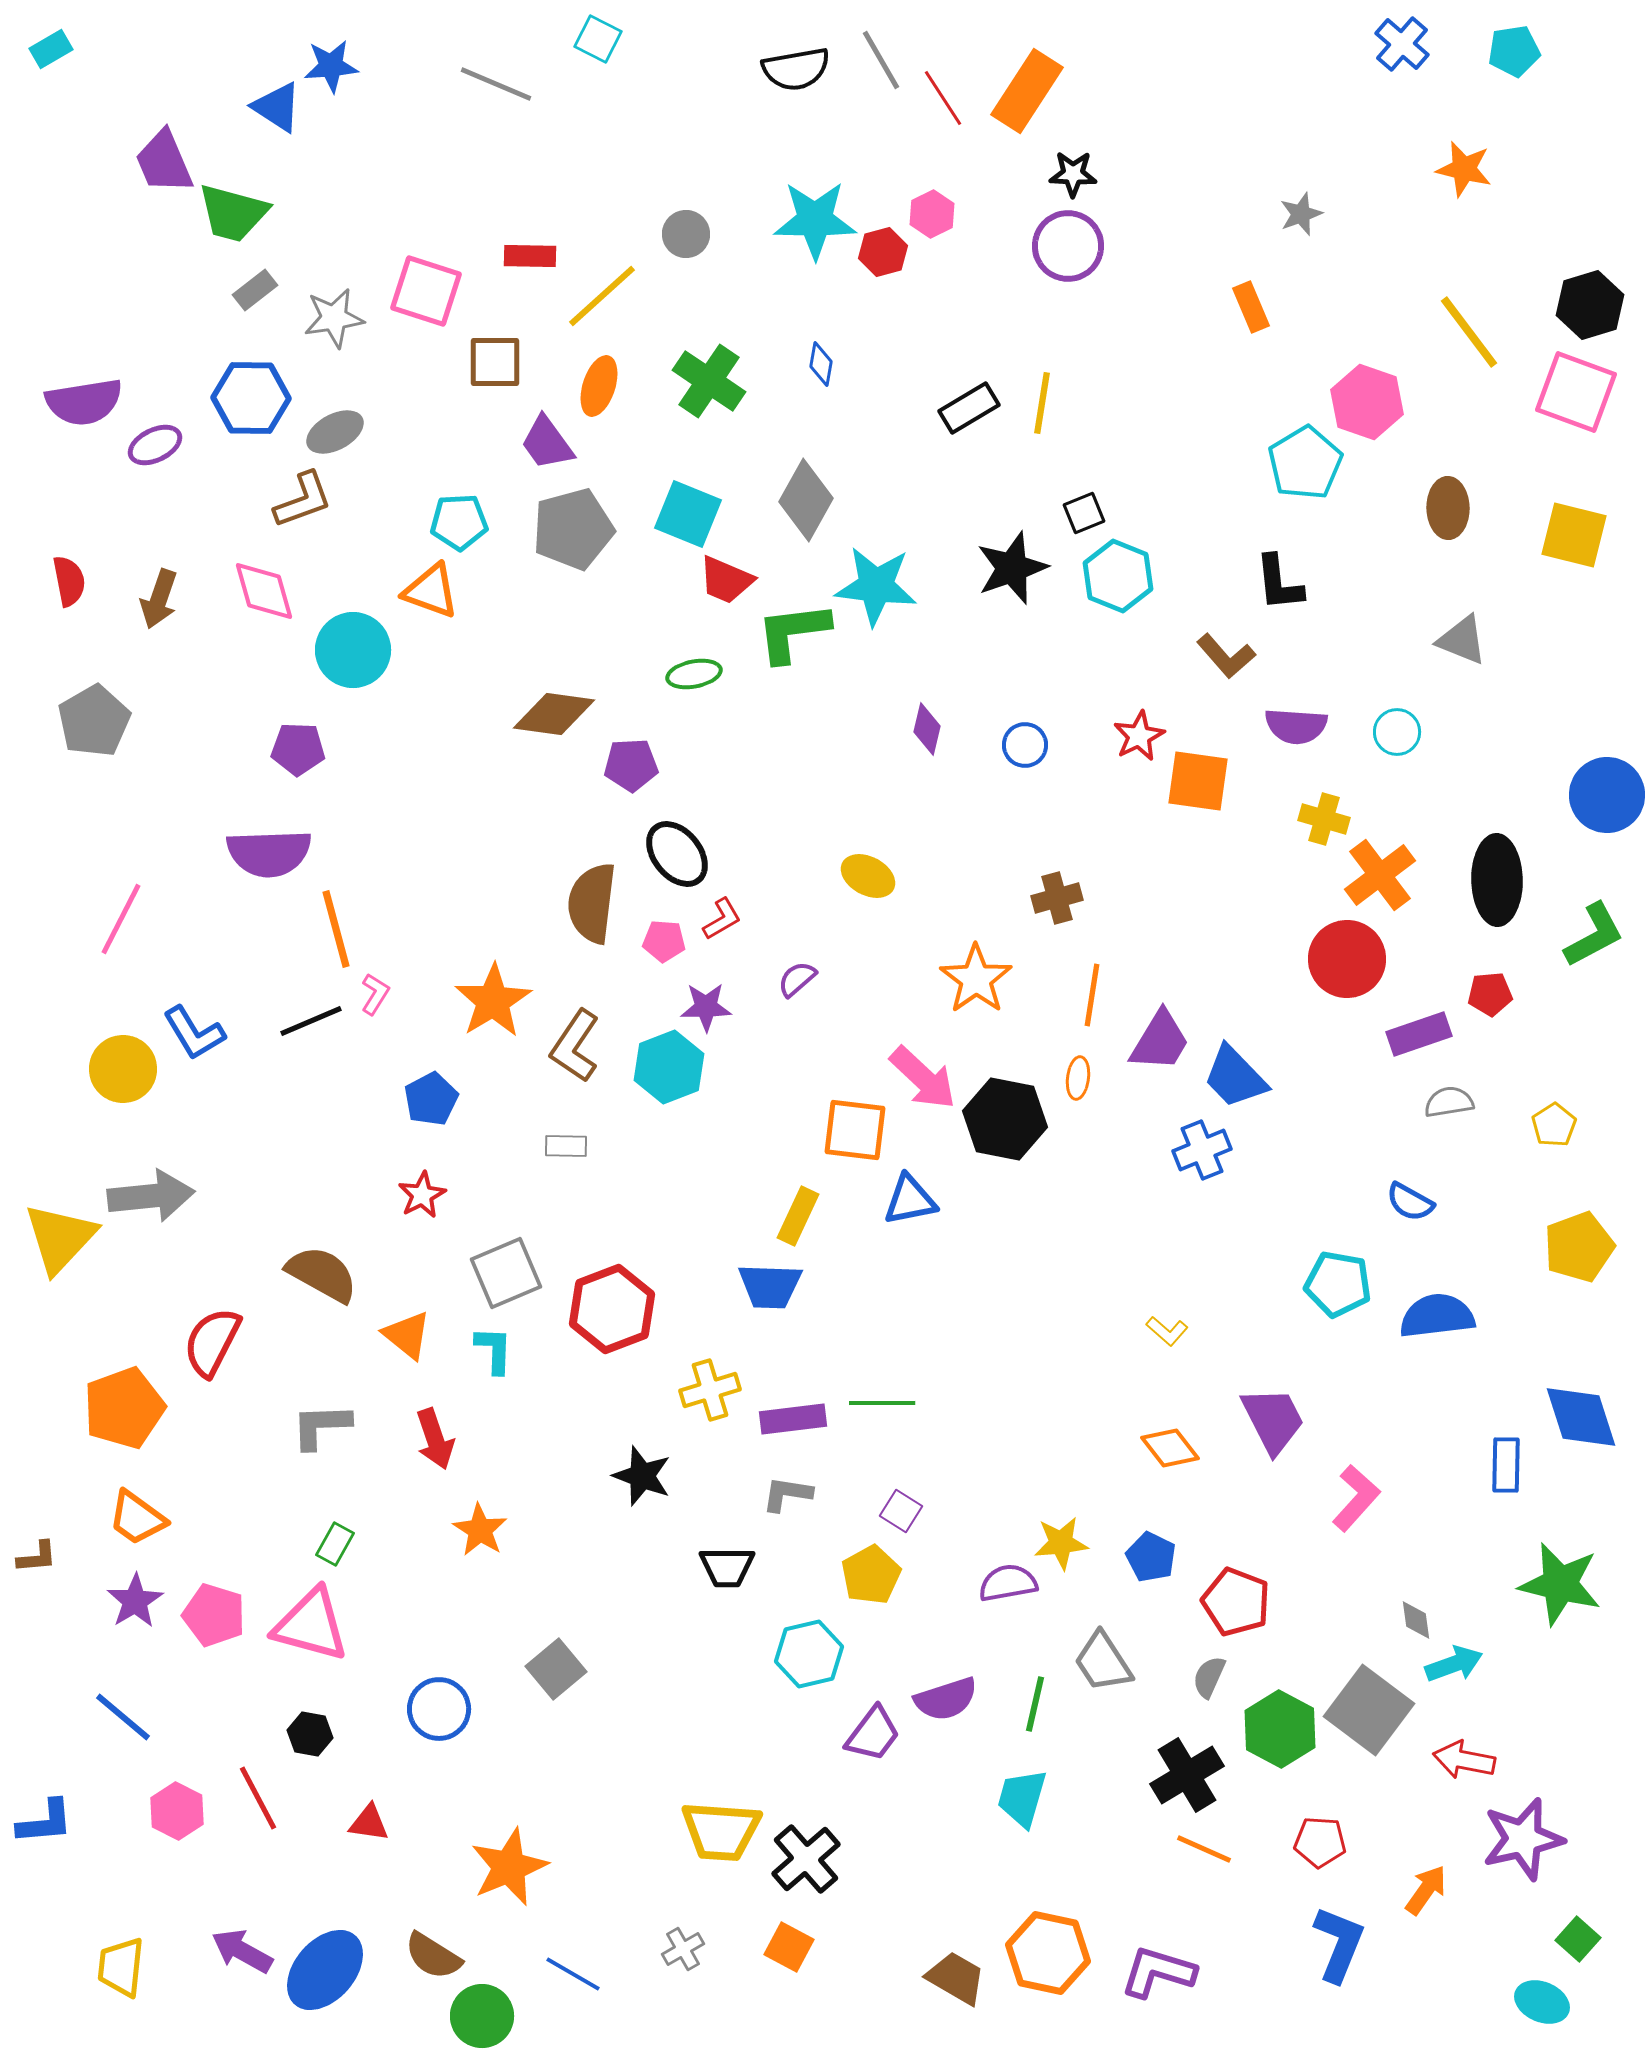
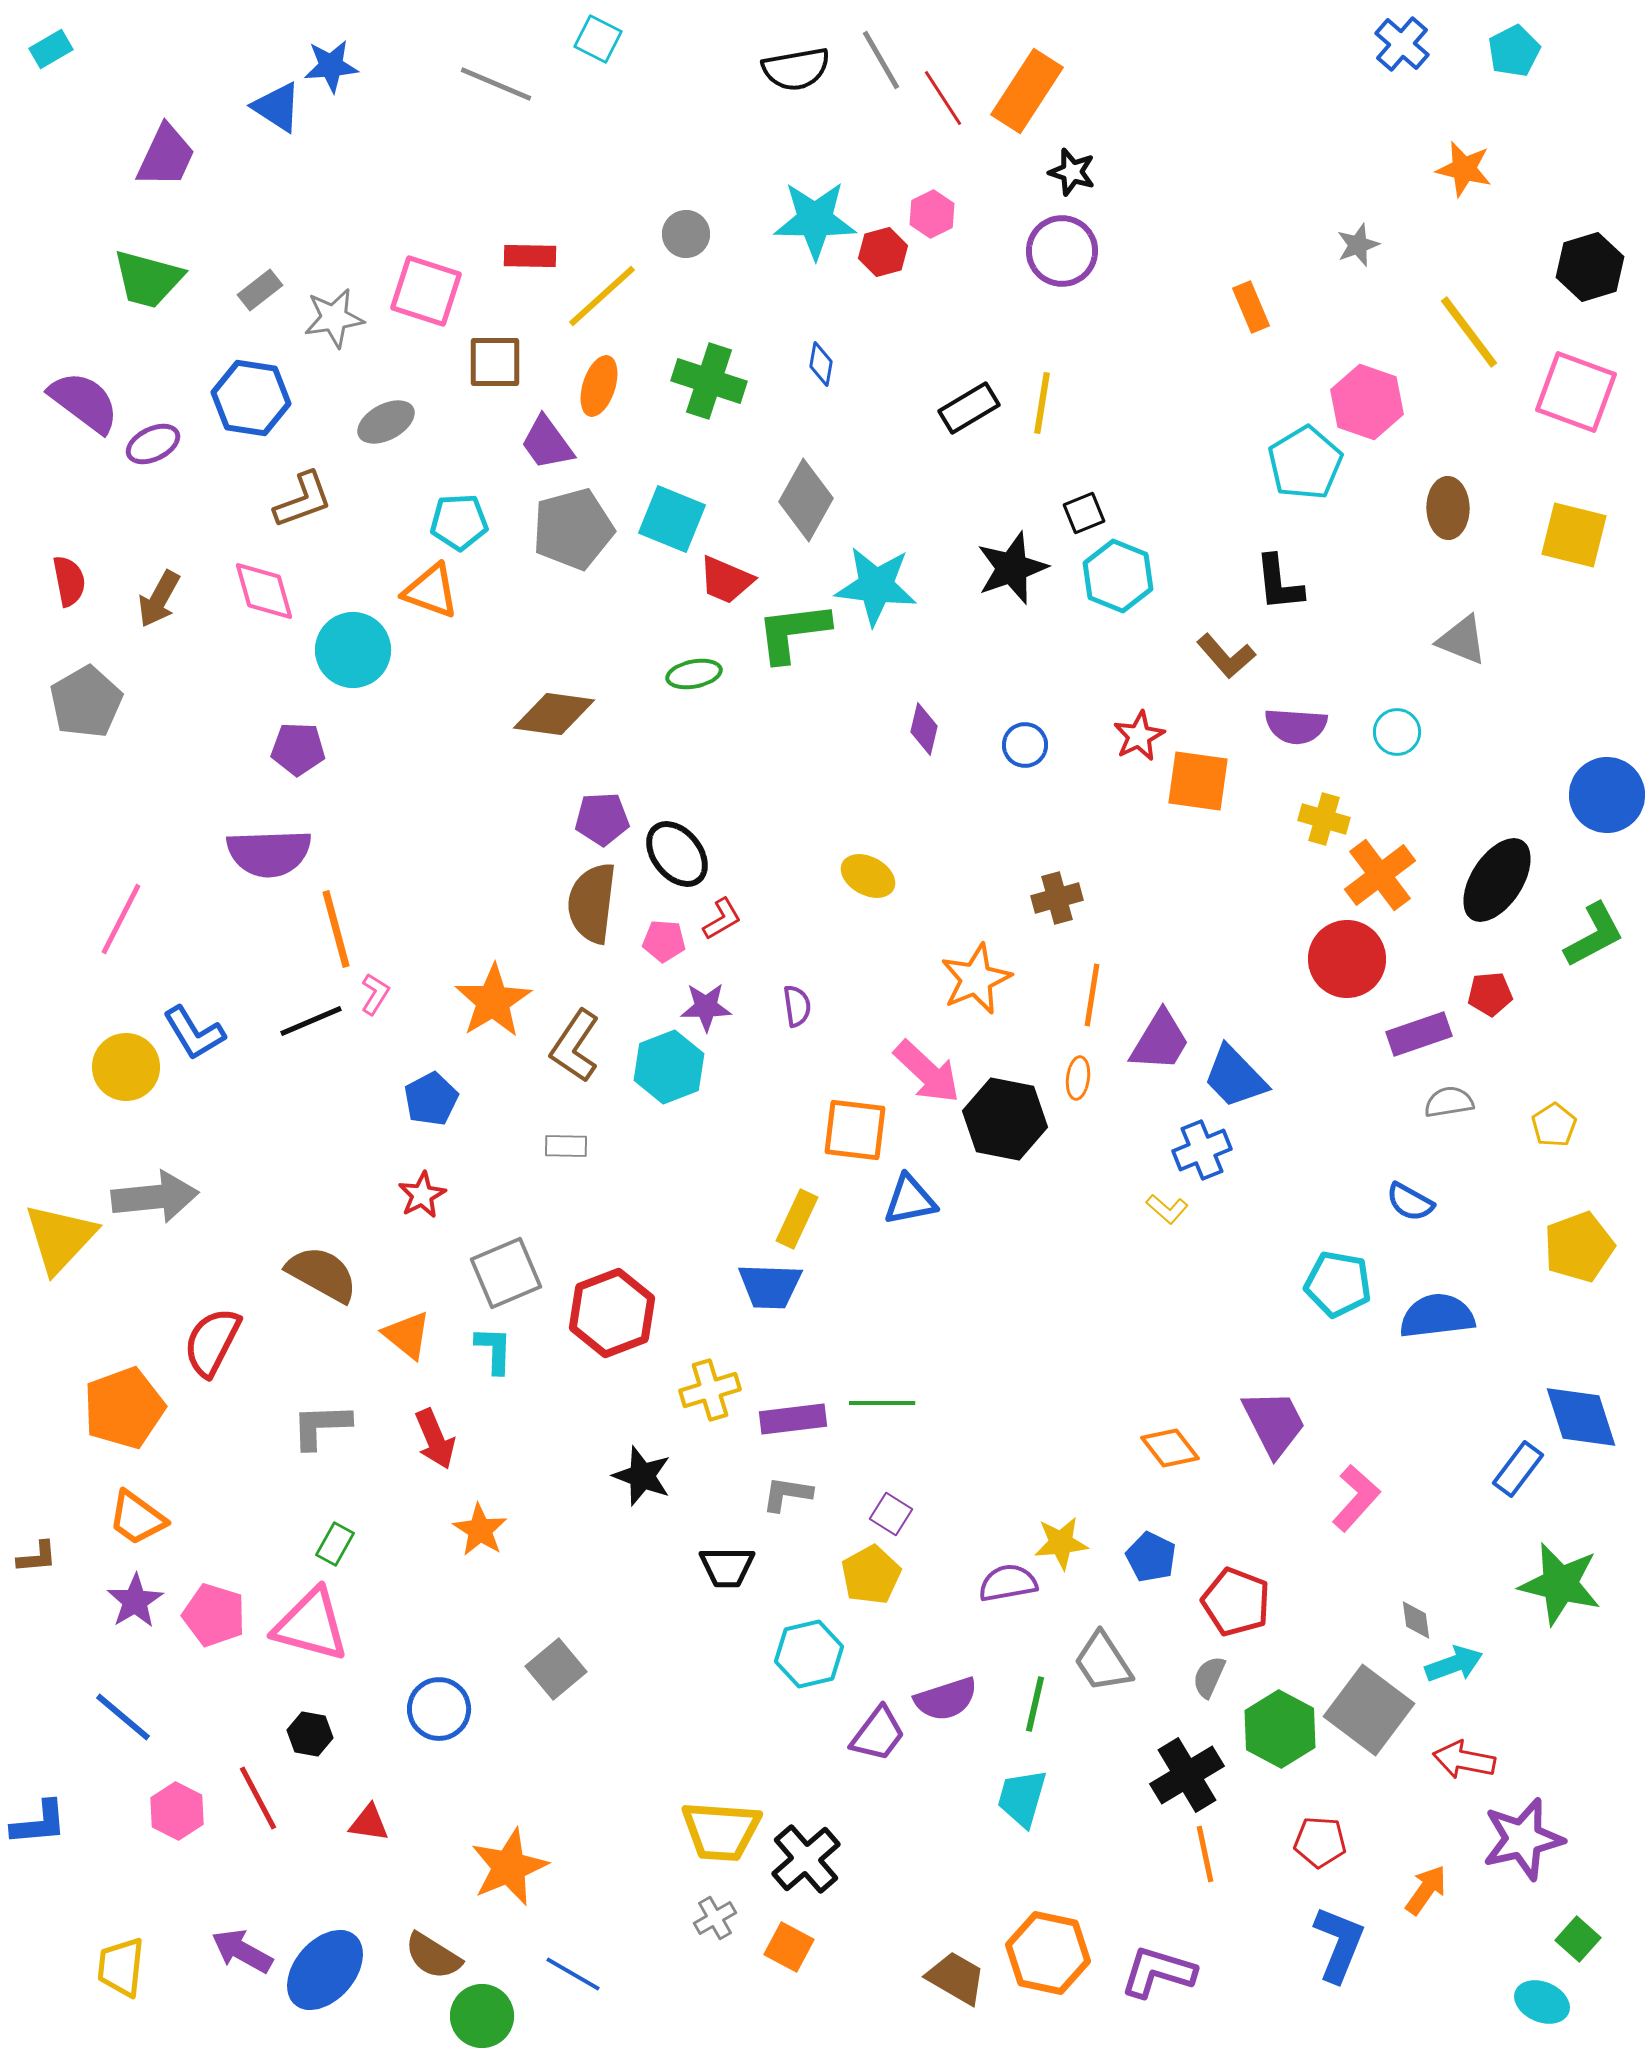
cyan pentagon at (1514, 51): rotated 18 degrees counterclockwise
purple trapezoid at (164, 162): moved 2 px right, 6 px up; rotated 132 degrees counterclockwise
black star at (1073, 174): moved 1 px left, 2 px up; rotated 15 degrees clockwise
green trapezoid at (233, 213): moved 85 px left, 66 px down
gray star at (1301, 214): moved 57 px right, 31 px down
purple circle at (1068, 246): moved 6 px left, 5 px down
gray rectangle at (255, 290): moved 5 px right
black hexagon at (1590, 305): moved 38 px up
green cross at (709, 381): rotated 16 degrees counterclockwise
blue hexagon at (251, 398): rotated 8 degrees clockwise
purple semicircle at (84, 402): rotated 134 degrees counterclockwise
gray ellipse at (335, 432): moved 51 px right, 10 px up
purple ellipse at (155, 445): moved 2 px left, 1 px up
cyan square at (688, 514): moved 16 px left, 5 px down
brown arrow at (159, 599): rotated 10 degrees clockwise
gray pentagon at (94, 721): moved 8 px left, 19 px up
purple diamond at (927, 729): moved 3 px left
purple pentagon at (631, 765): moved 29 px left, 54 px down
black ellipse at (1497, 880): rotated 34 degrees clockwise
purple semicircle at (797, 979): moved 27 px down; rotated 123 degrees clockwise
orange star at (976, 979): rotated 12 degrees clockwise
yellow circle at (123, 1069): moved 3 px right, 2 px up
pink arrow at (923, 1078): moved 4 px right, 6 px up
gray arrow at (151, 1196): moved 4 px right, 1 px down
yellow rectangle at (798, 1216): moved 1 px left, 3 px down
red hexagon at (612, 1309): moved 4 px down
yellow L-shape at (1167, 1331): moved 122 px up
purple trapezoid at (1273, 1420): moved 1 px right, 3 px down
red arrow at (435, 1439): rotated 4 degrees counterclockwise
blue rectangle at (1506, 1465): moved 12 px right, 4 px down; rotated 36 degrees clockwise
purple square at (901, 1511): moved 10 px left, 3 px down
purple trapezoid at (873, 1734): moved 5 px right
blue L-shape at (45, 1822): moved 6 px left, 1 px down
orange line at (1204, 1849): moved 1 px right, 5 px down; rotated 54 degrees clockwise
gray cross at (683, 1949): moved 32 px right, 31 px up
